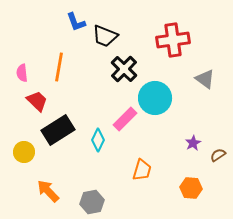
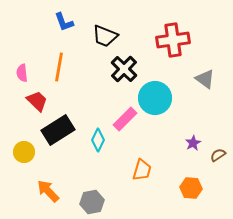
blue L-shape: moved 12 px left
